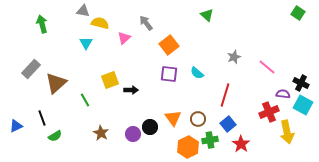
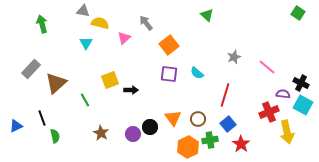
green semicircle: rotated 72 degrees counterclockwise
